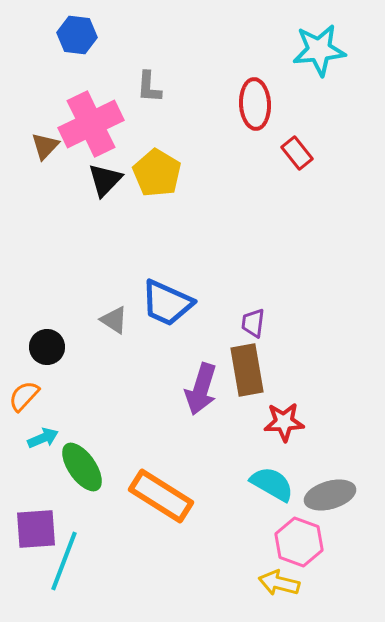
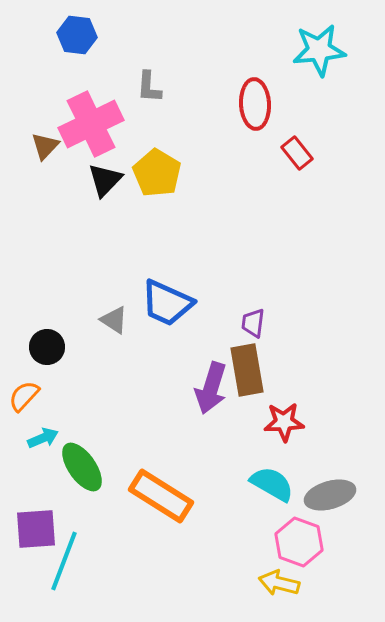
purple arrow: moved 10 px right, 1 px up
